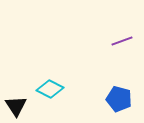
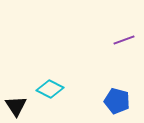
purple line: moved 2 px right, 1 px up
blue pentagon: moved 2 px left, 2 px down
